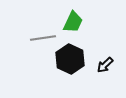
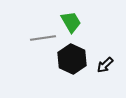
green trapezoid: moved 2 px left; rotated 55 degrees counterclockwise
black hexagon: moved 2 px right
